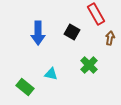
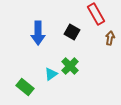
green cross: moved 19 px left, 1 px down
cyan triangle: rotated 48 degrees counterclockwise
